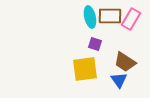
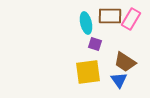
cyan ellipse: moved 4 px left, 6 px down
yellow square: moved 3 px right, 3 px down
